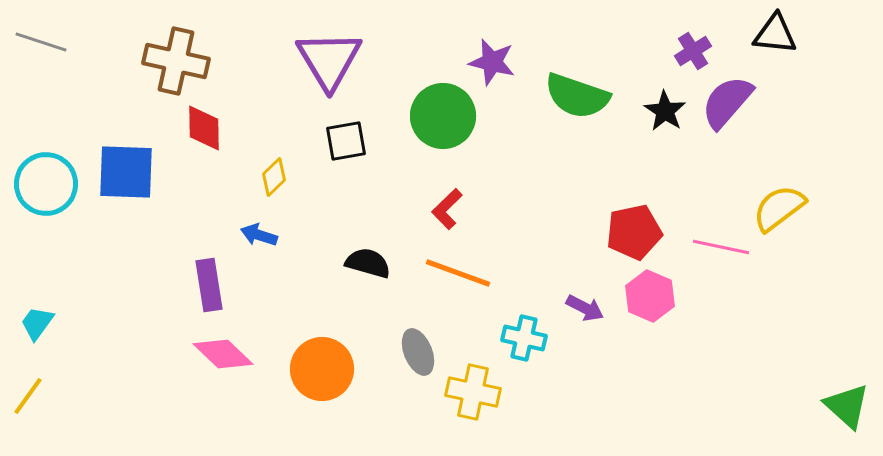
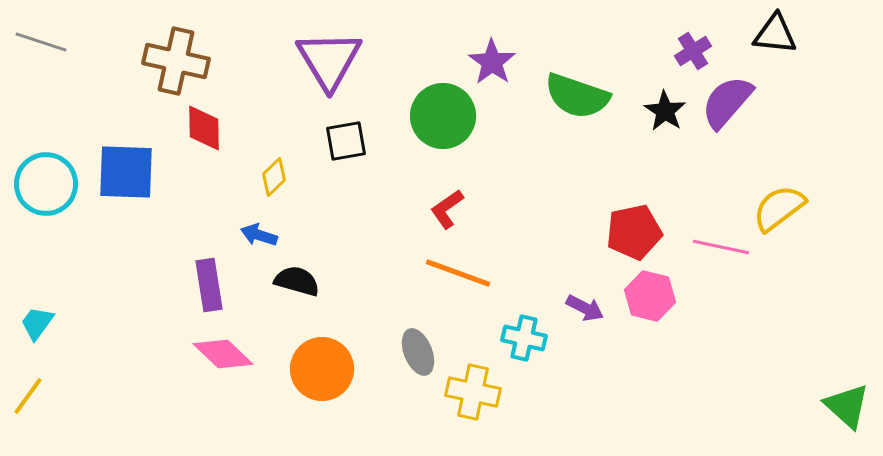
purple star: rotated 21 degrees clockwise
red L-shape: rotated 9 degrees clockwise
black semicircle: moved 71 px left, 18 px down
pink hexagon: rotated 9 degrees counterclockwise
